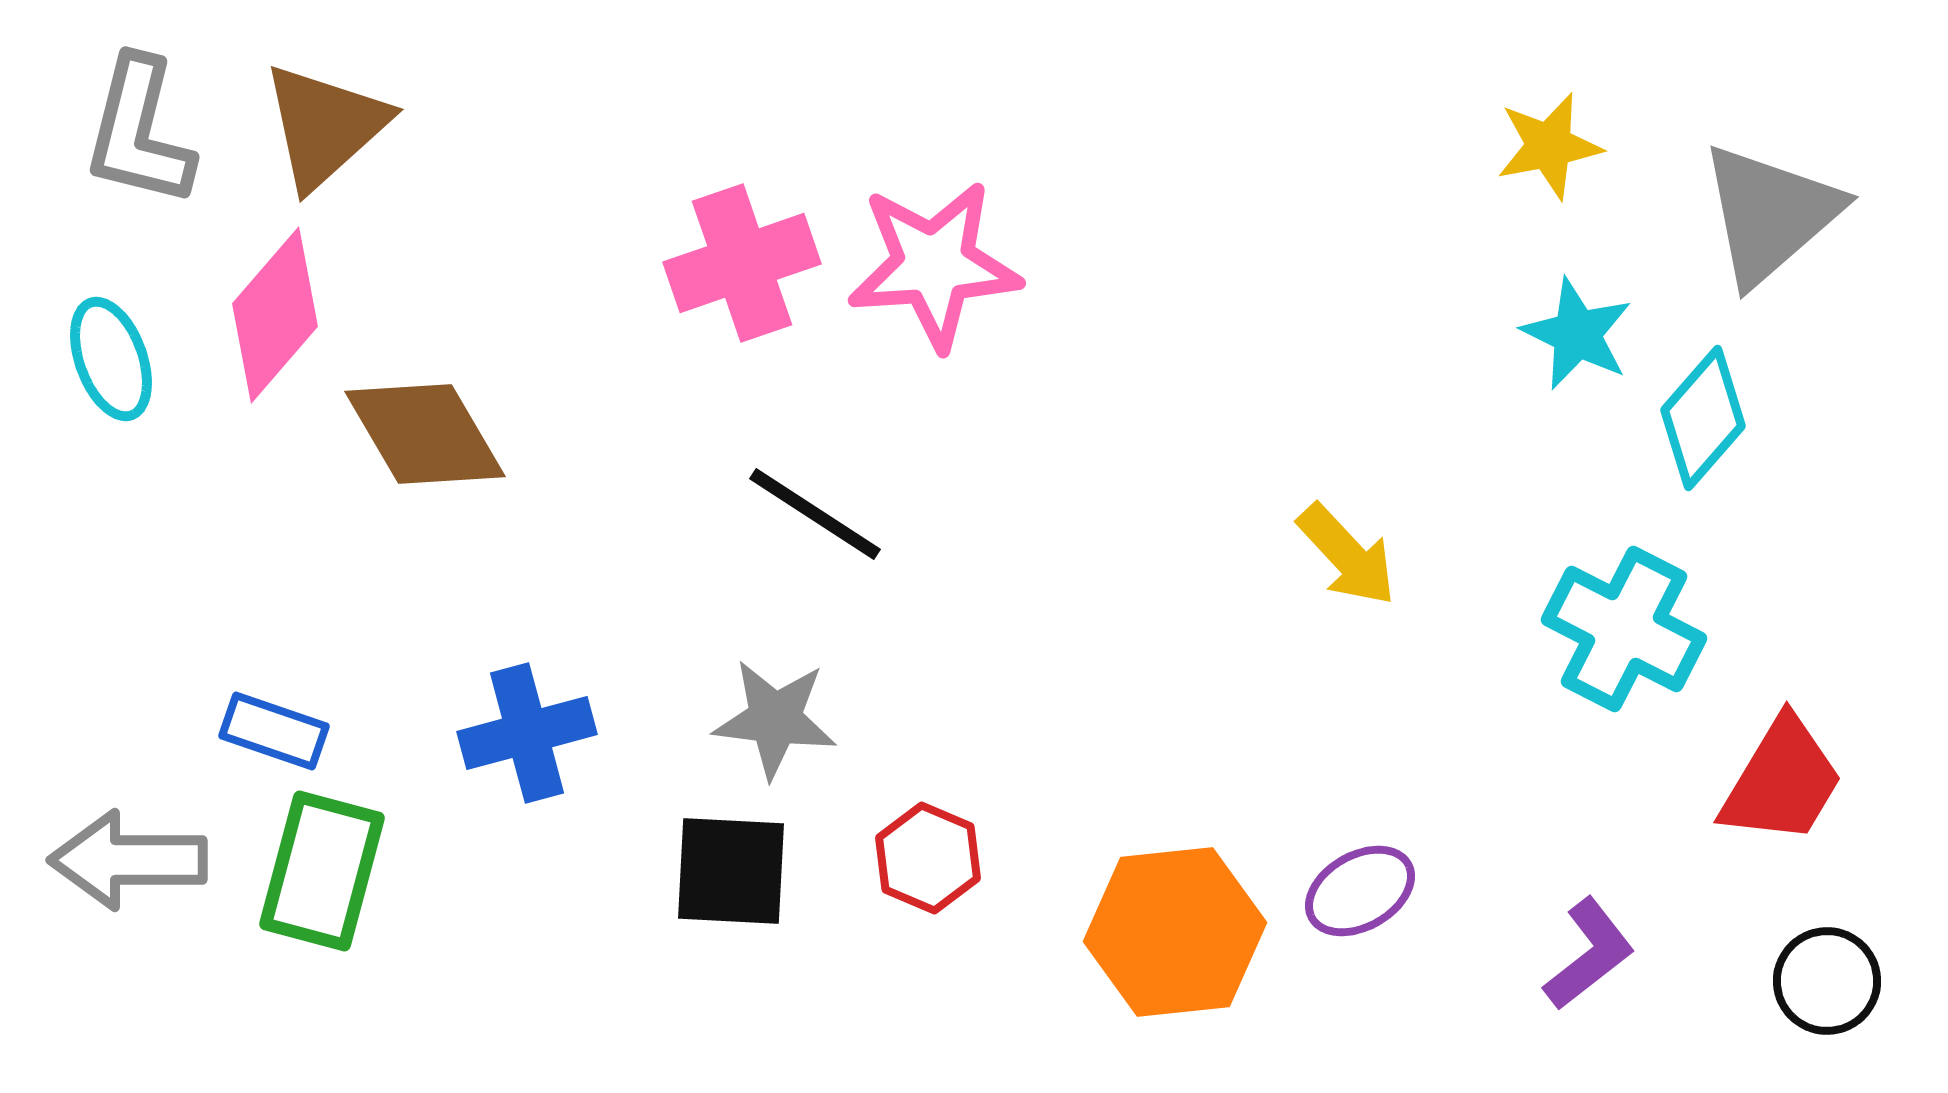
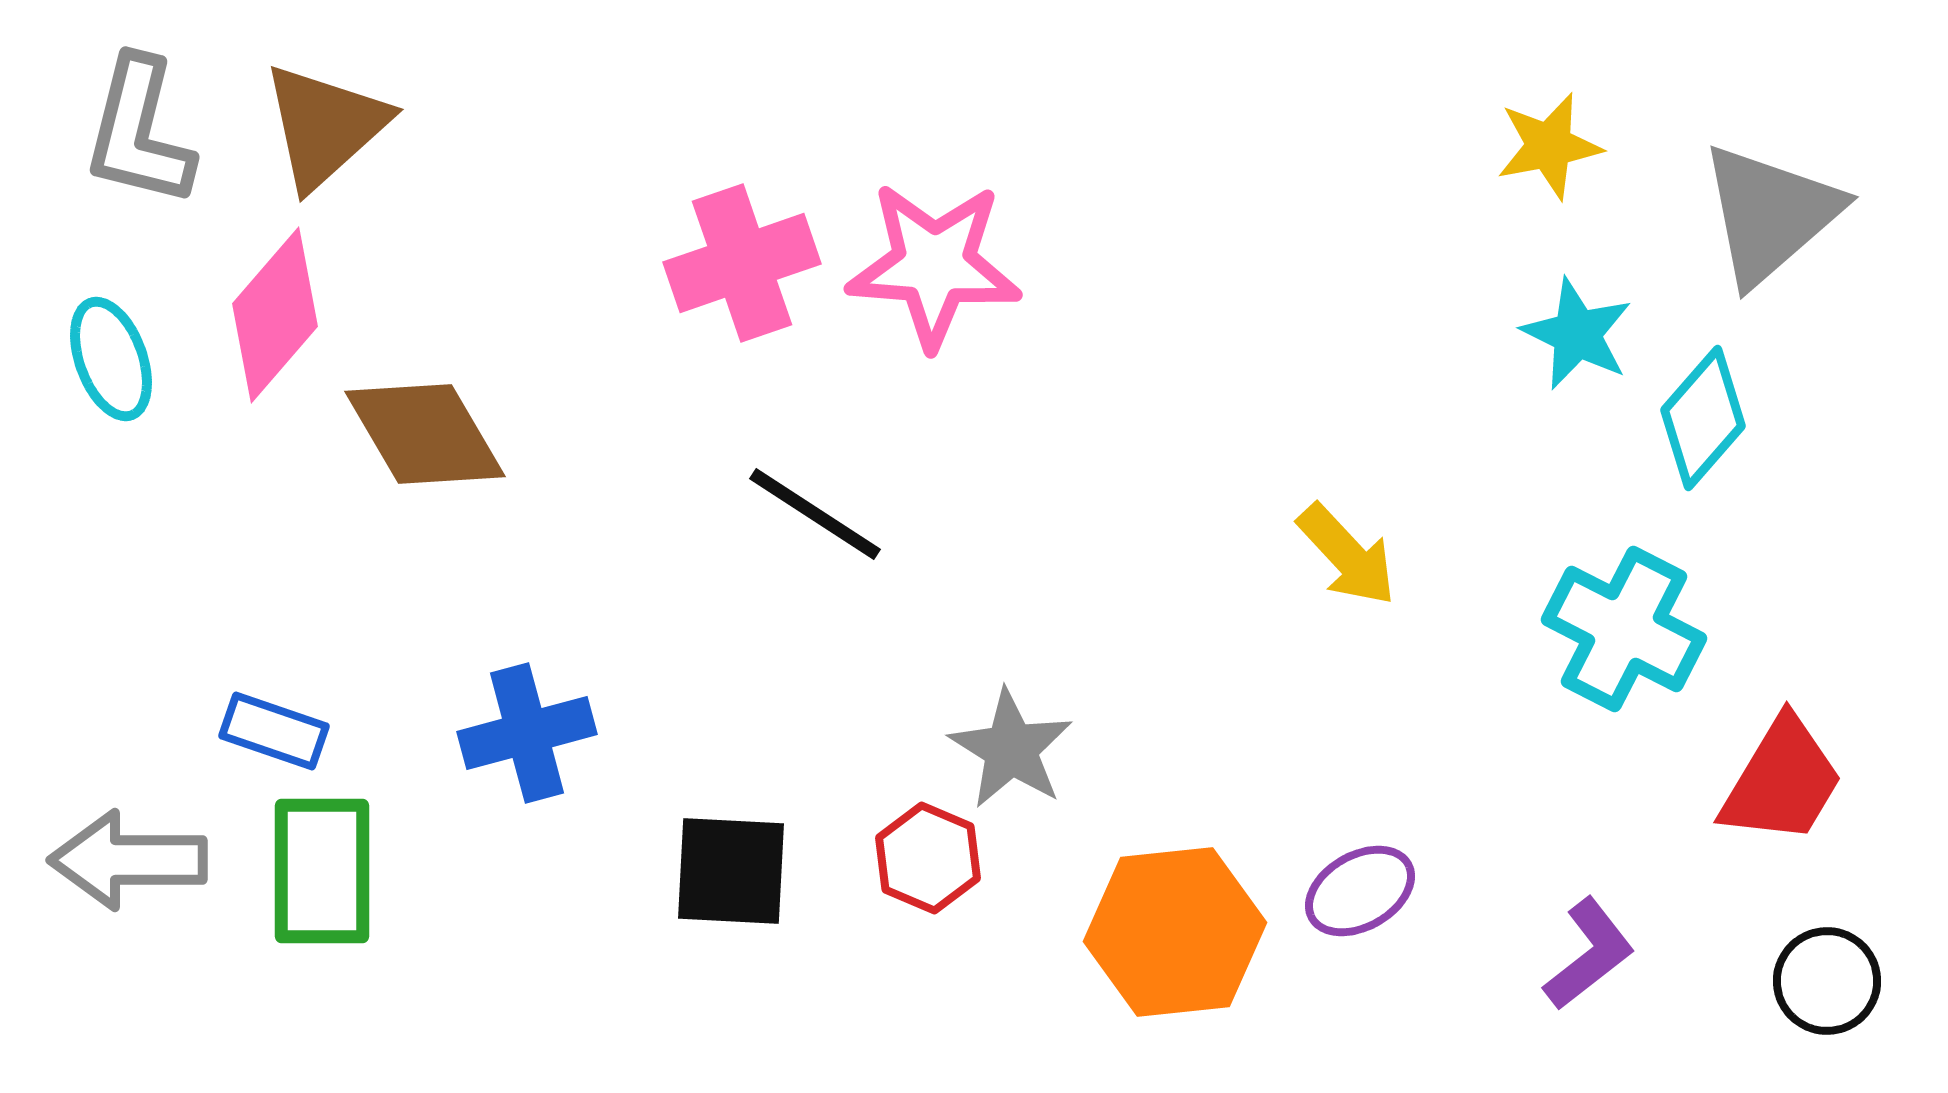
pink star: rotated 8 degrees clockwise
gray star: moved 236 px right, 30 px down; rotated 25 degrees clockwise
green rectangle: rotated 15 degrees counterclockwise
